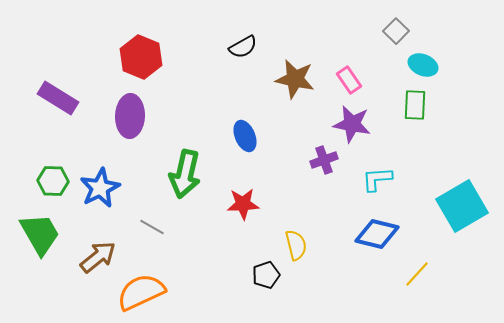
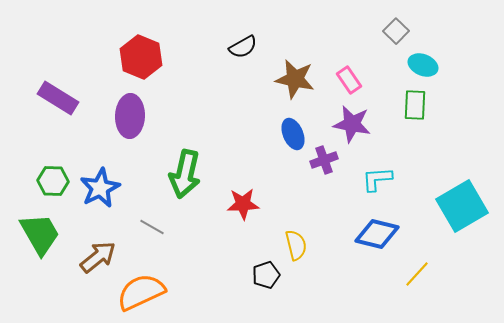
blue ellipse: moved 48 px right, 2 px up
